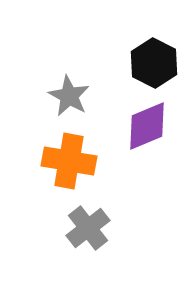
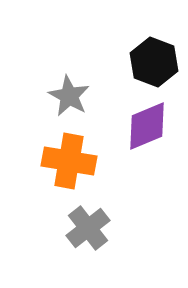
black hexagon: moved 1 px up; rotated 6 degrees counterclockwise
